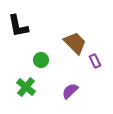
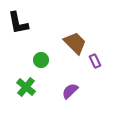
black L-shape: moved 3 px up
